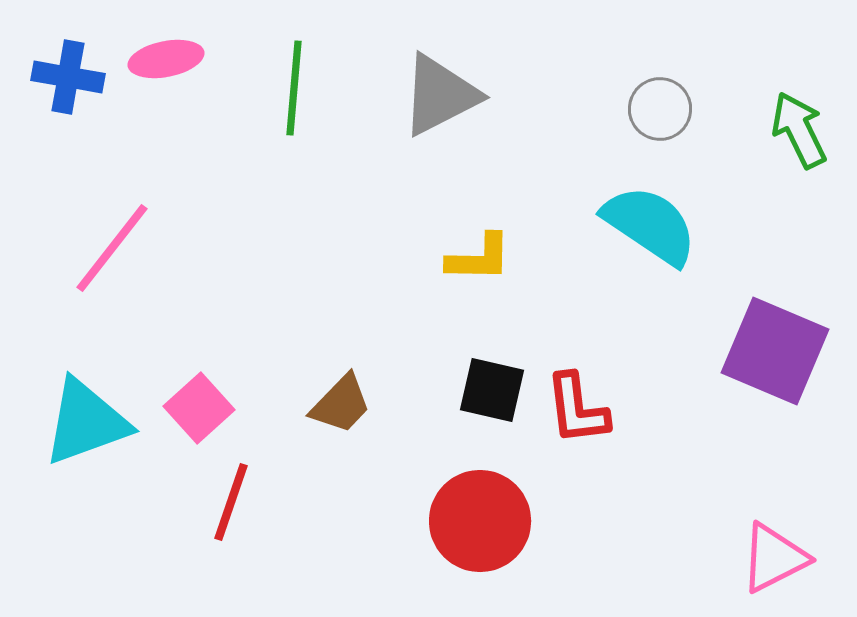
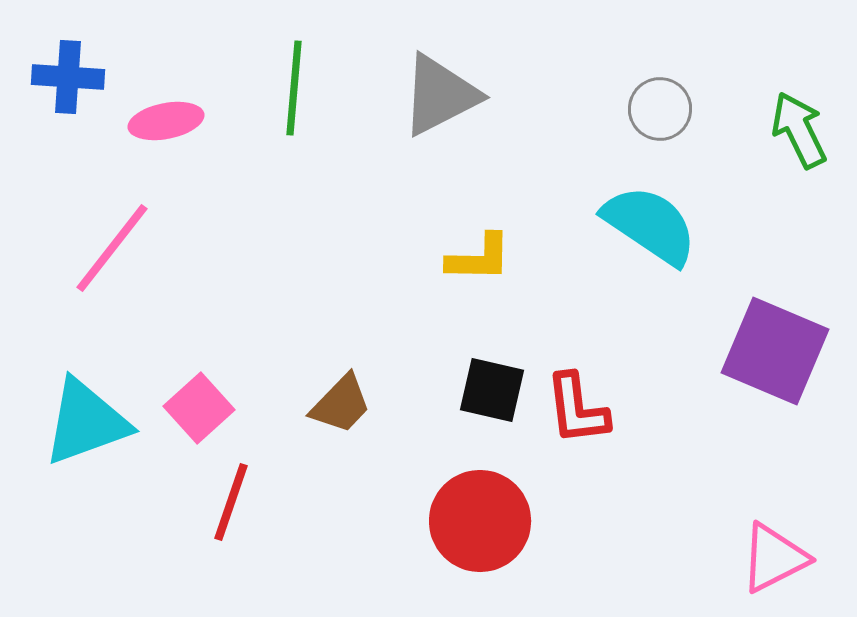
pink ellipse: moved 62 px down
blue cross: rotated 6 degrees counterclockwise
